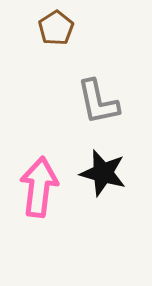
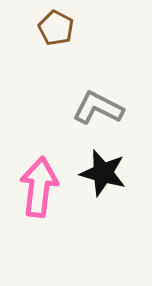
brown pentagon: rotated 12 degrees counterclockwise
gray L-shape: moved 6 px down; rotated 129 degrees clockwise
